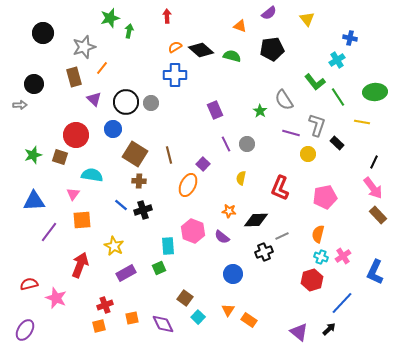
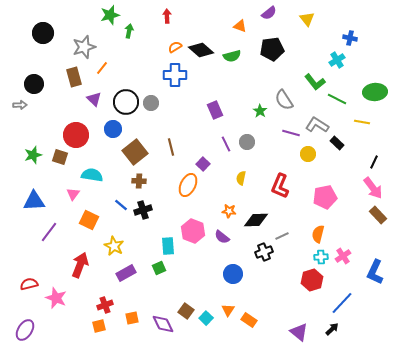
green star at (110, 18): moved 3 px up
green semicircle at (232, 56): rotated 150 degrees clockwise
green line at (338, 97): moved 1 px left, 2 px down; rotated 30 degrees counterclockwise
gray L-shape at (317, 125): rotated 75 degrees counterclockwise
gray circle at (247, 144): moved 2 px up
brown square at (135, 154): moved 2 px up; rotated 20 degrees clockwise
brown line at (169, 155): moved 2 px right, 8 px up
red L-shape at (280, 188): moved 2 px up
orange square at (82, 220): moved 7 px right; rotated 30 degrees clockwise
cyan cross at (321, 257): rotated 24 degrees counterclockwise
brown square at (185, 298): moved 1 px right, 13 px down
cyan square at (198, 317): moved 8 px right, 1 px down
black arrow at (329, 329): moved 3 px right
